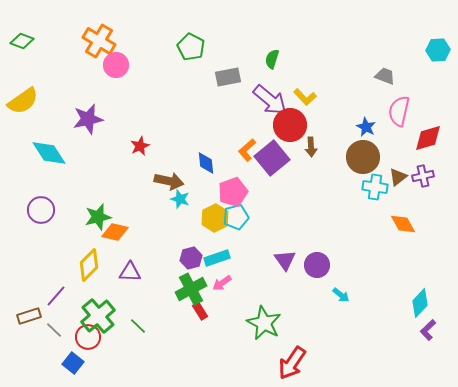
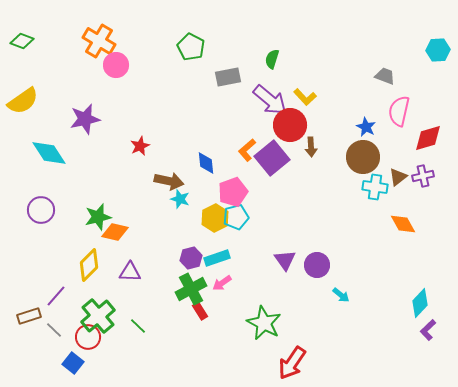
purple star at (88, 119): moved 3 px left
